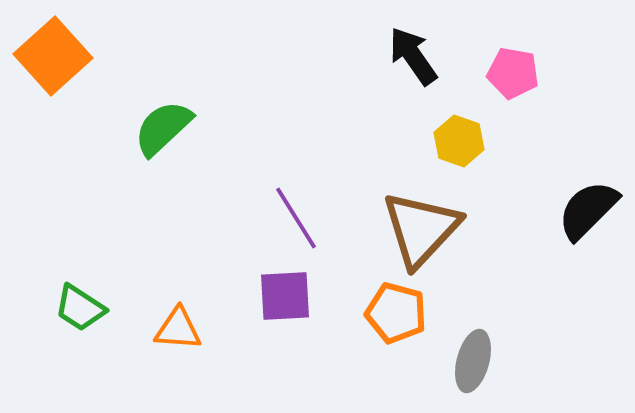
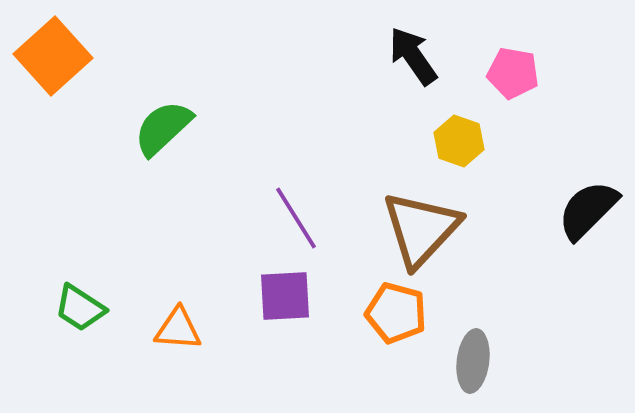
gray ellipse: rotated 8 degrees counterclockwise
